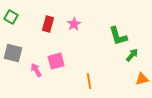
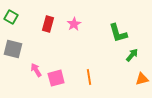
green L-shape: moved 3 px up
gray square: moved 4 px up
pink square: moved 17 px down
orange line: moved 4 px up
